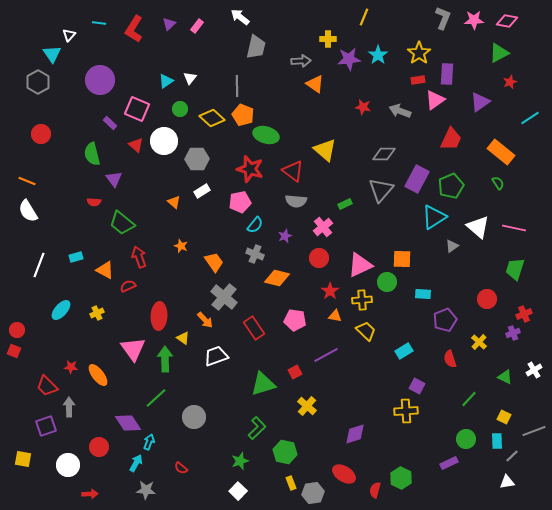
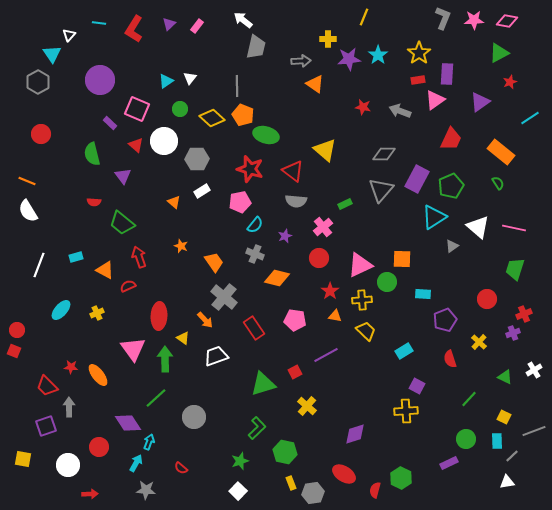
white arrow at (240, 17): moved 3 px right, 3 px down
purple triangle at (114, 179): moved 9 px right, 3 px up
